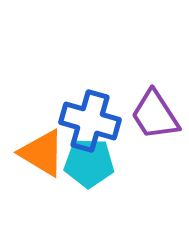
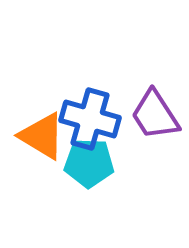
blue cross: moved 2 px up
orange triangle: moved 17 px up
